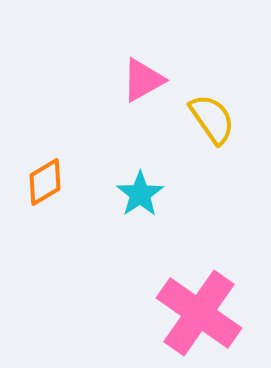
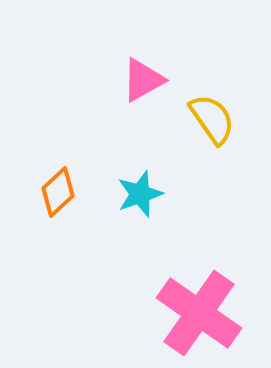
orange diamond: moved 13 px right, 10 px down; rotated 12 degrees counterclockwise
cyan star: rotated 15 degrees clockwise
